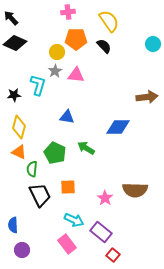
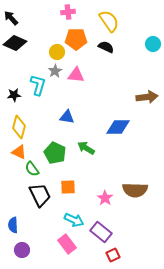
black semicircle: moved 2 px right, 1 px down; rotated 21 degrees counterclockwise
green semicircle: rotated 42 degrees counterclockwise
red square: rotated 24 degrees clockwise
